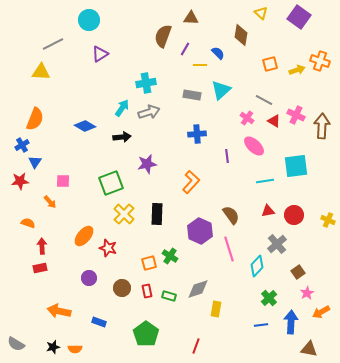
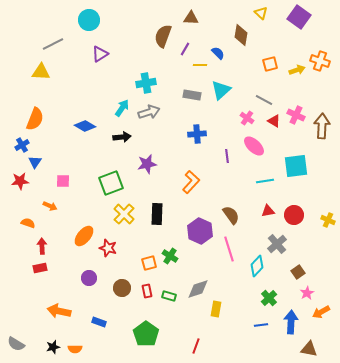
orange arrow at (50, 202): moved 4 px down; rotated 24 degrees counterclockwise
